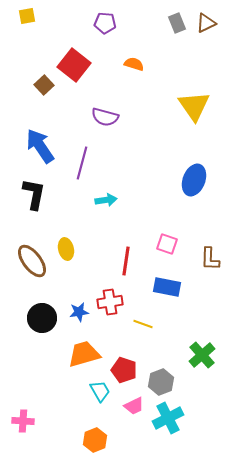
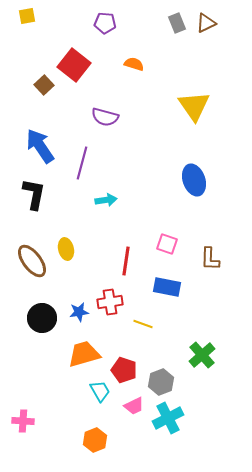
blue ellipse: rotated 40 degrees counterclockwise
